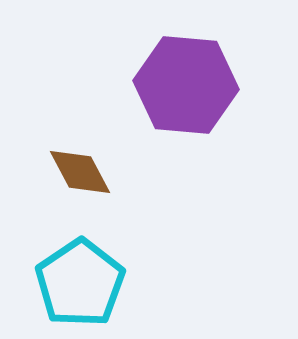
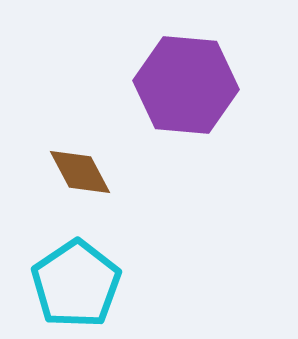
cyan pentagon: moved 4 px left, 1 px down
